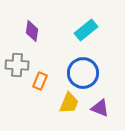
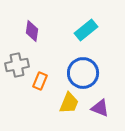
gray cross: rotated 15 degrees counterclockwise
